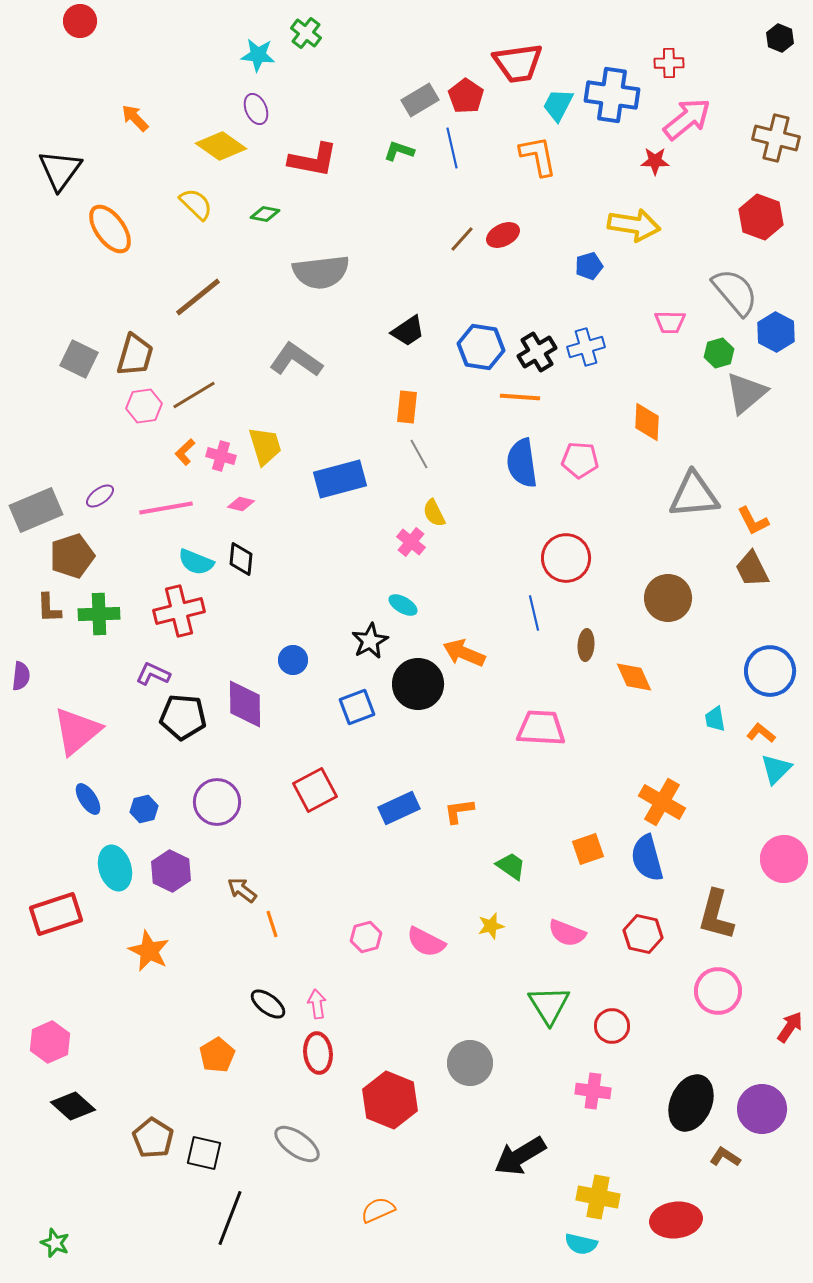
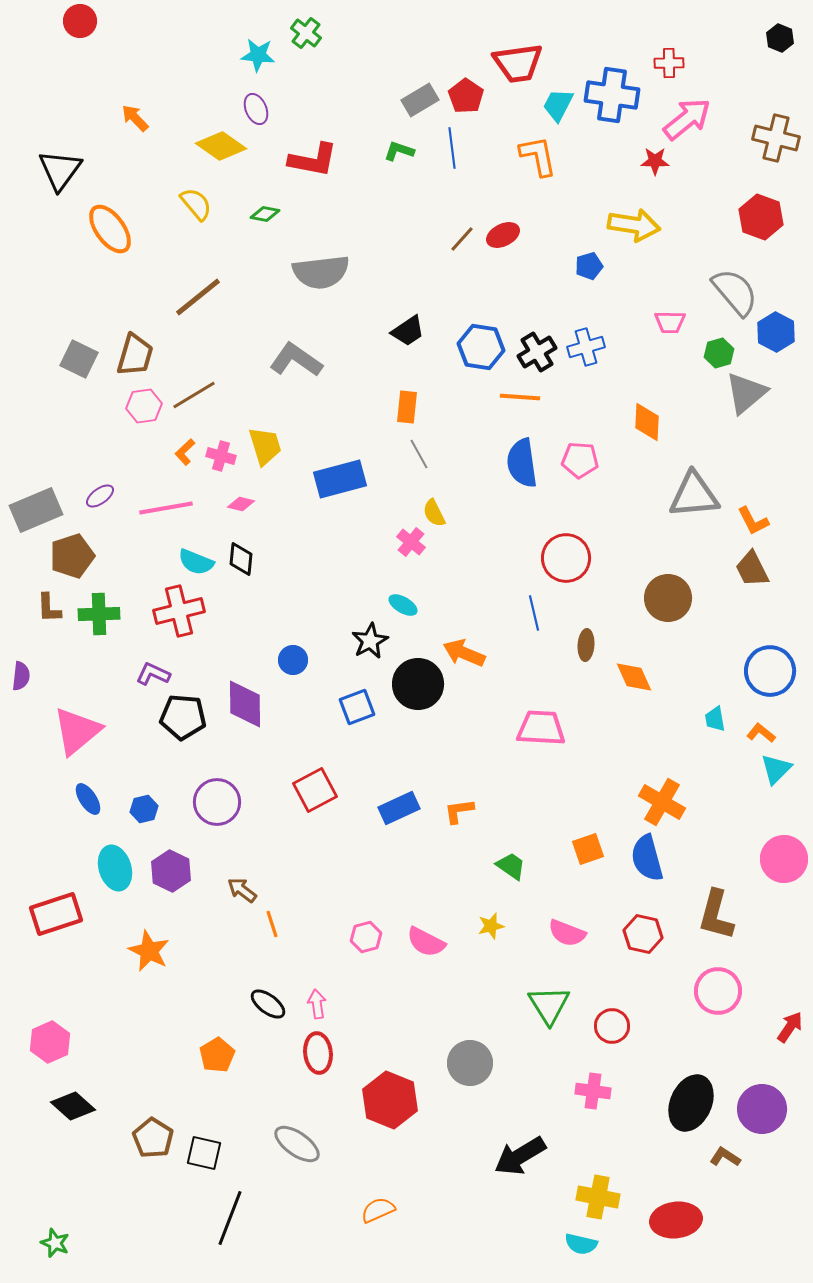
blue line at (452, 148): rotated 6 degrees clockwise
yellow semicircle at (196, 204): rotated 6 degrees clockwise
